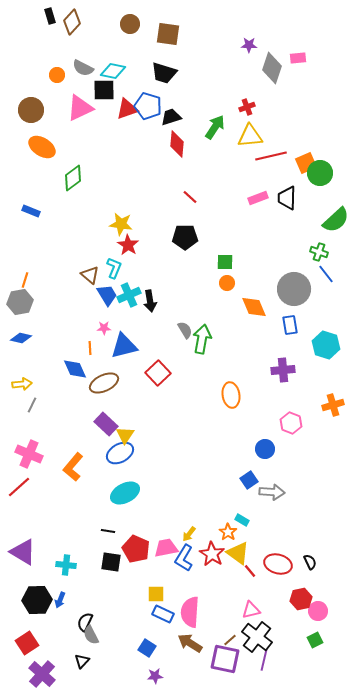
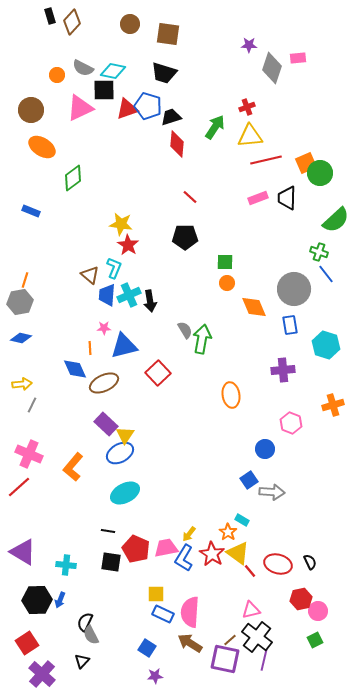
red line at (271, 156): moved 5 px left, 4 px down
blue trapezoid at (107, 295): rotated 145 degrees counterclockwise
